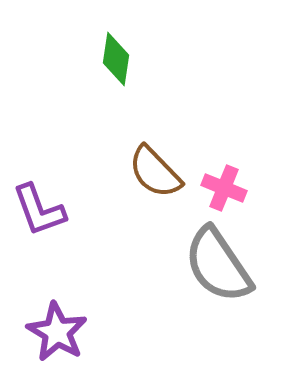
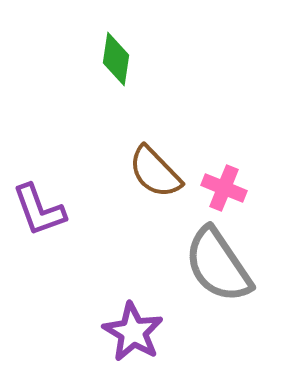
purple star: moved 76 px right
